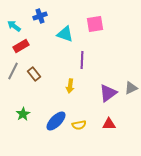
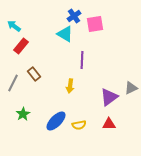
blue cross: moved 34 px right; rotated 16 degrees counterclockwise
cyan triangle: rotated 12 degrees clockwise
red rectangle: rotated 21 degrees counterclockwise
gray line: moved 12 px down
purple triangle: moved 1 px right, 4 px down
